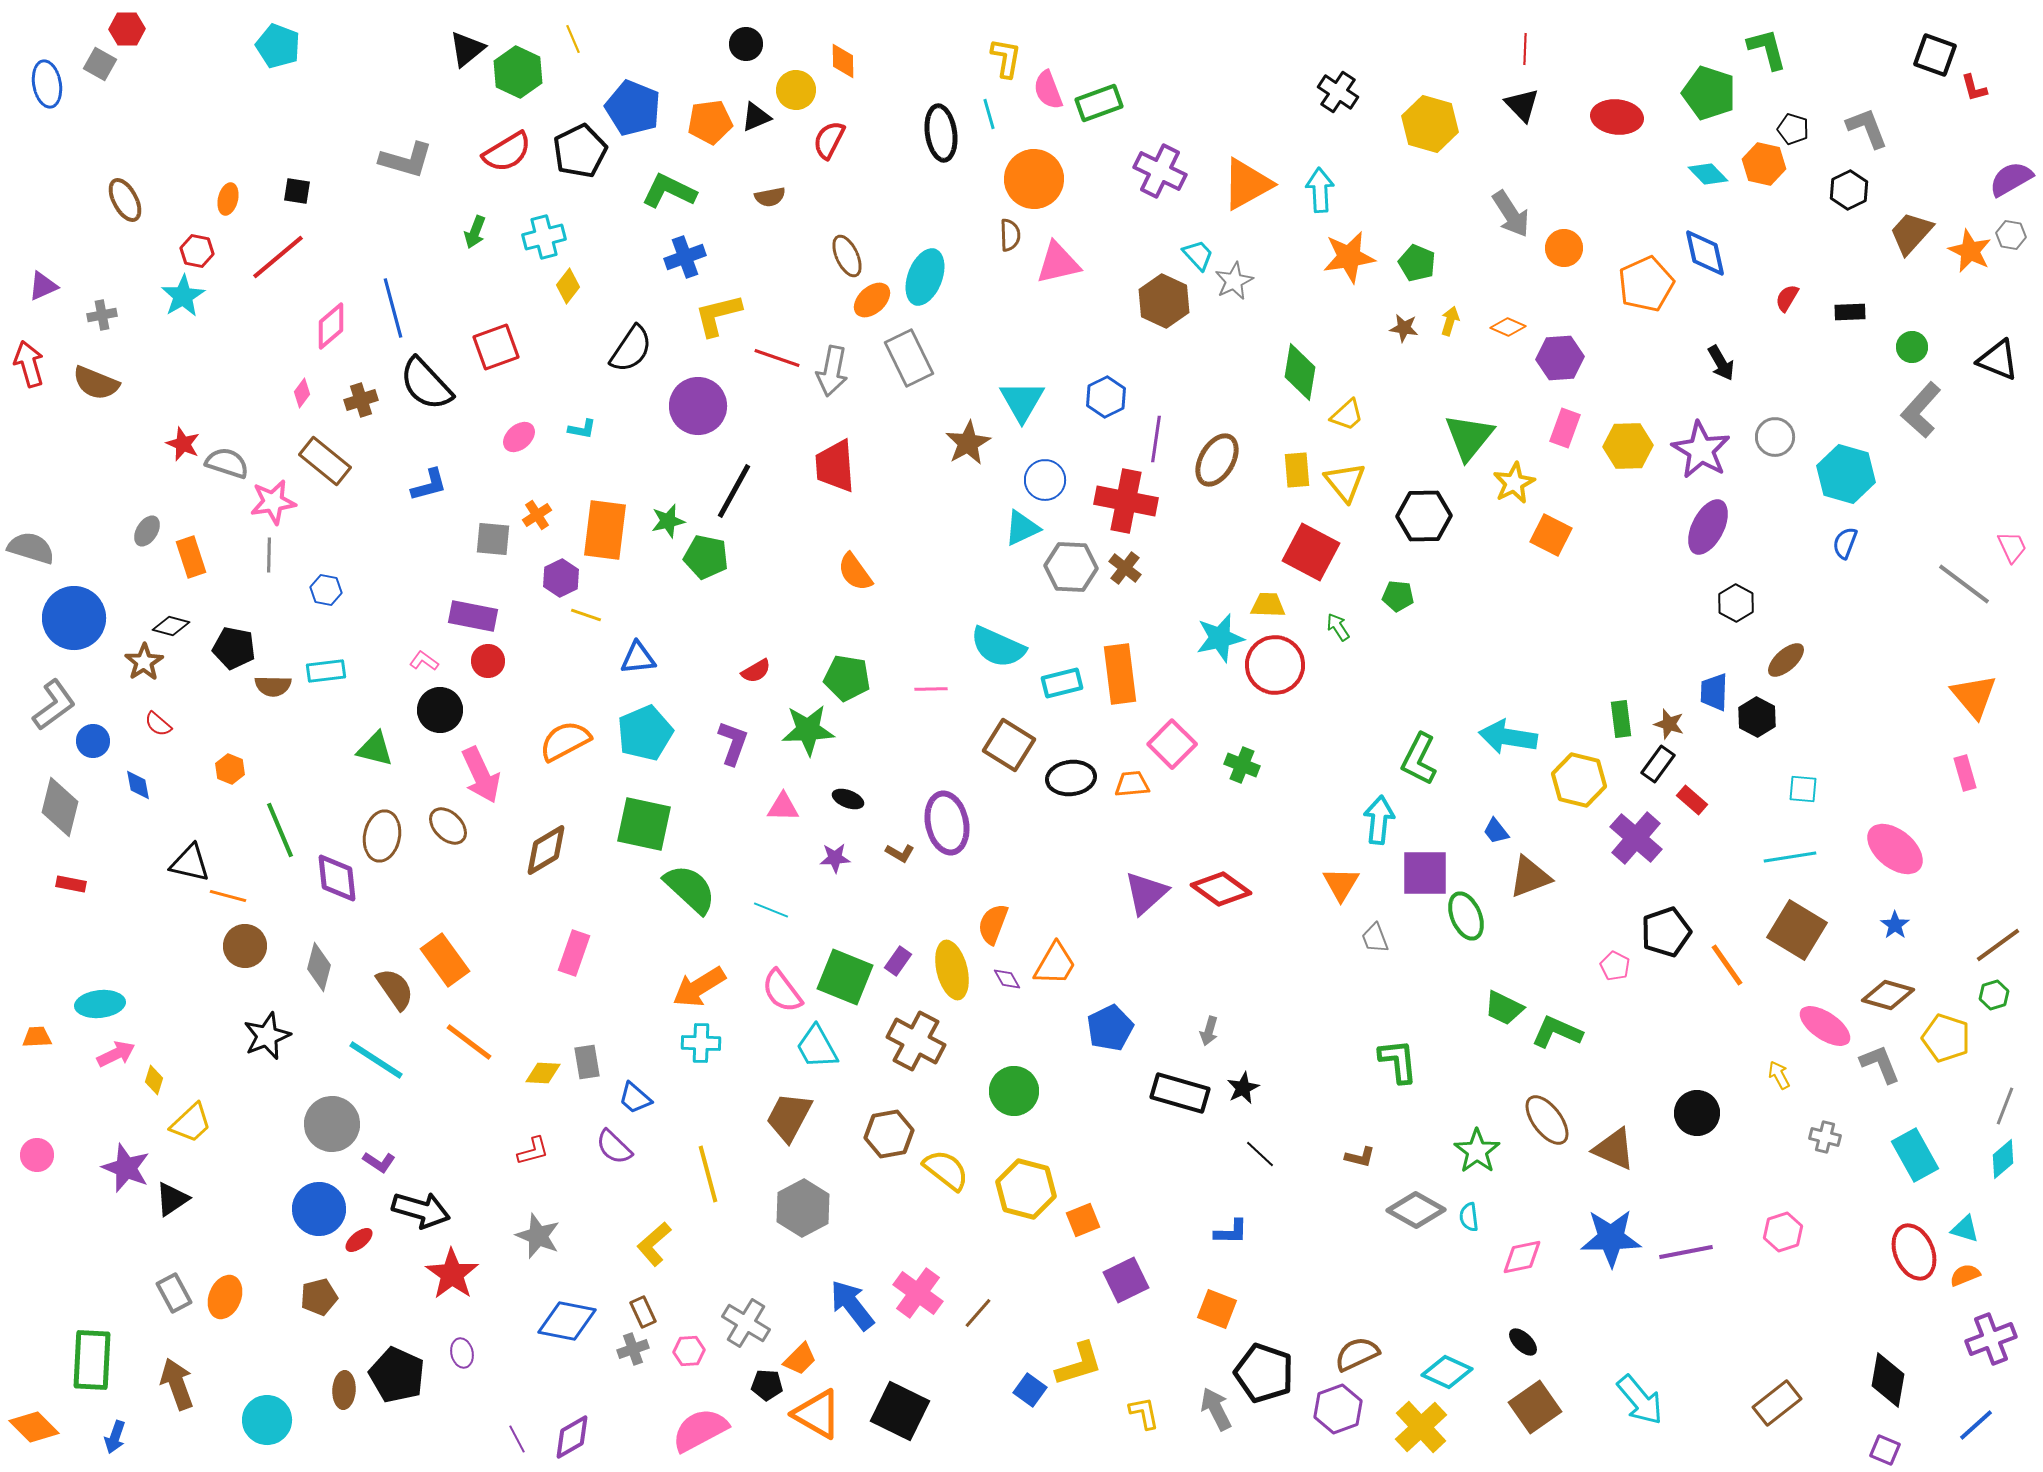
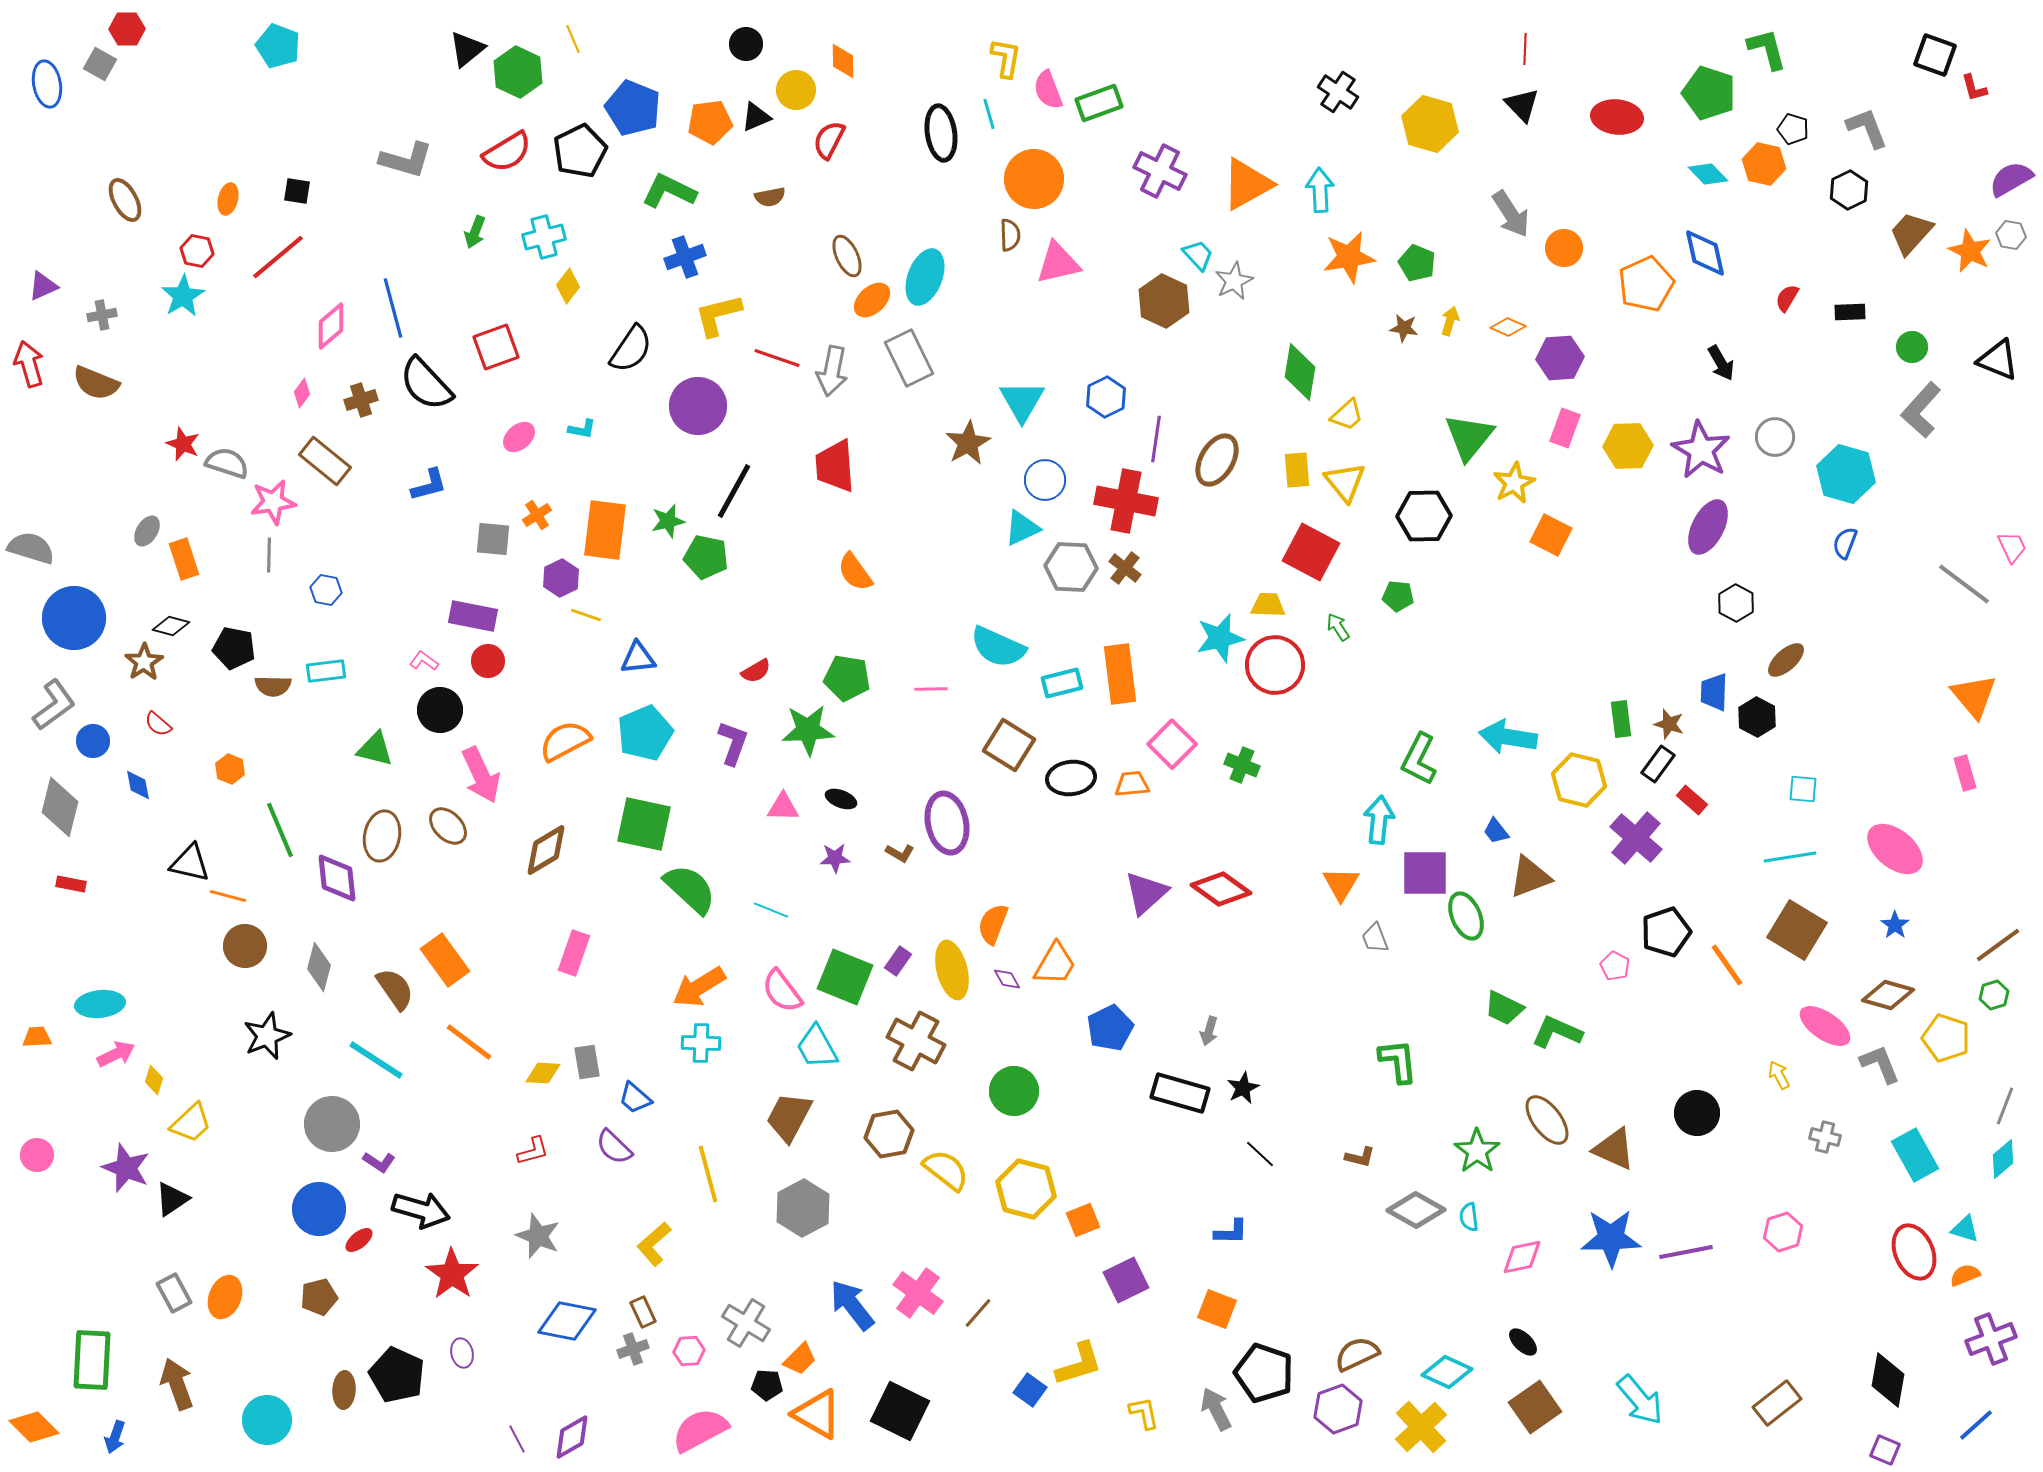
orange rectangle at (191, 557): moved 7 px left, 2 px down
black ellipse at (848, 799): moved 7 px left
